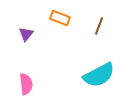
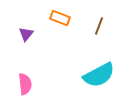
pink semicircle: moved 1 px left
